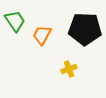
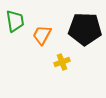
green trapezoid: rotated 25 degrees clockwise
yellow cross: moved 7 px left, 7 px up
